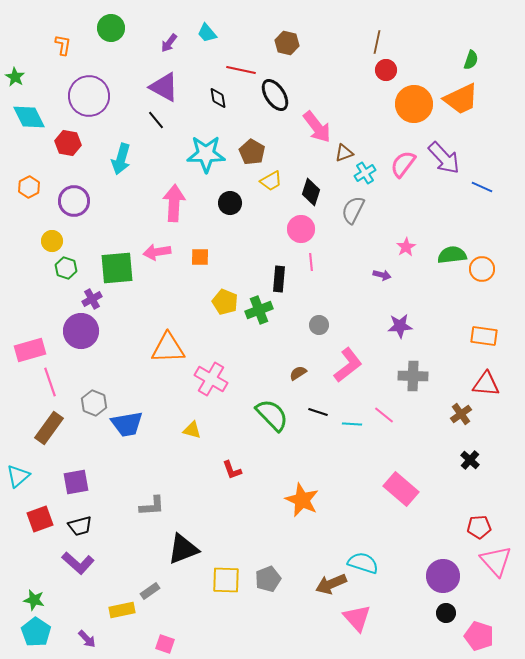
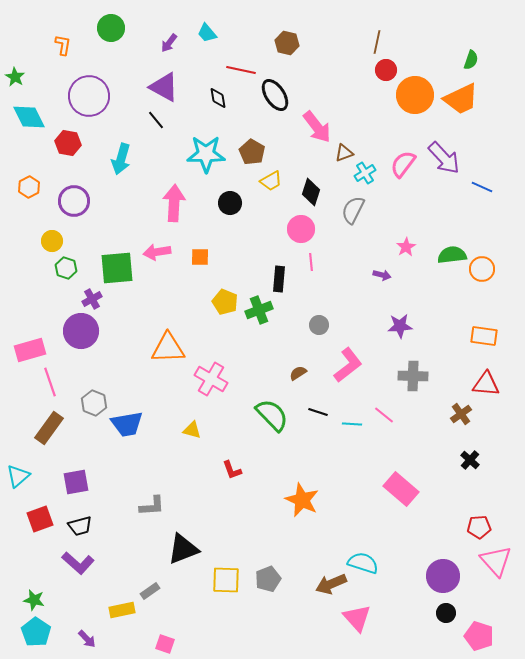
orange circle at (414, 104): moved 1 px right, 9 px up
